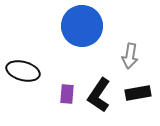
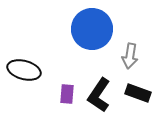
blue circle: moved 10 px right, 3 px down
black ellipse: moved 1 px right, 1 px up
black rectangle: rotated 30 degrees clockwise
